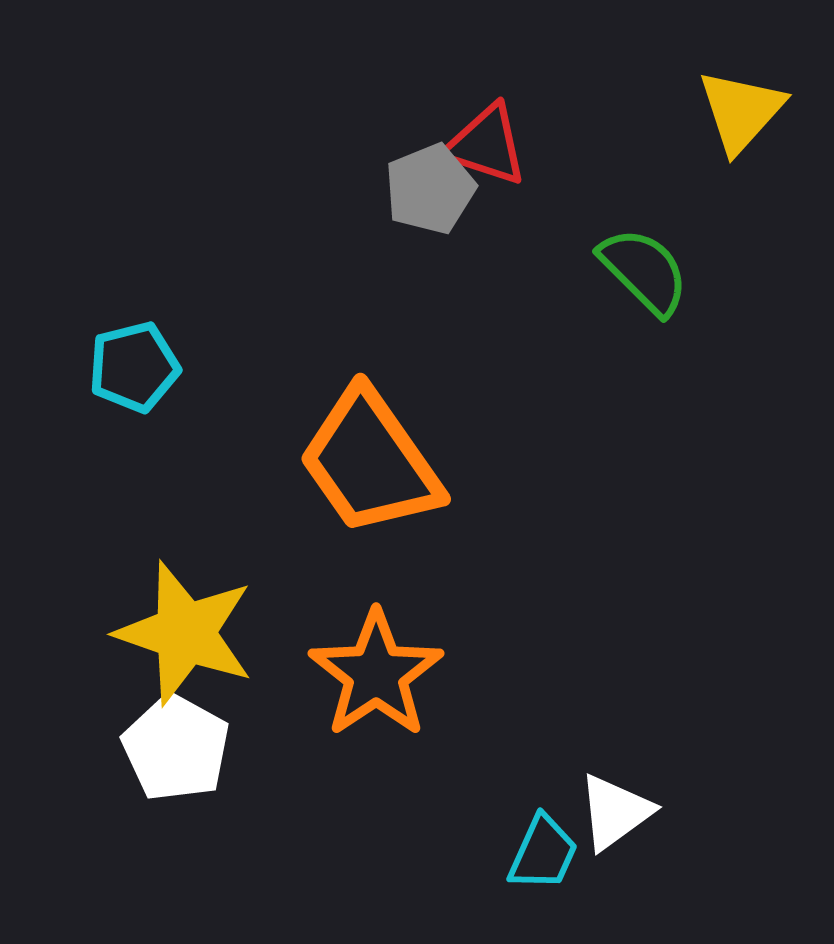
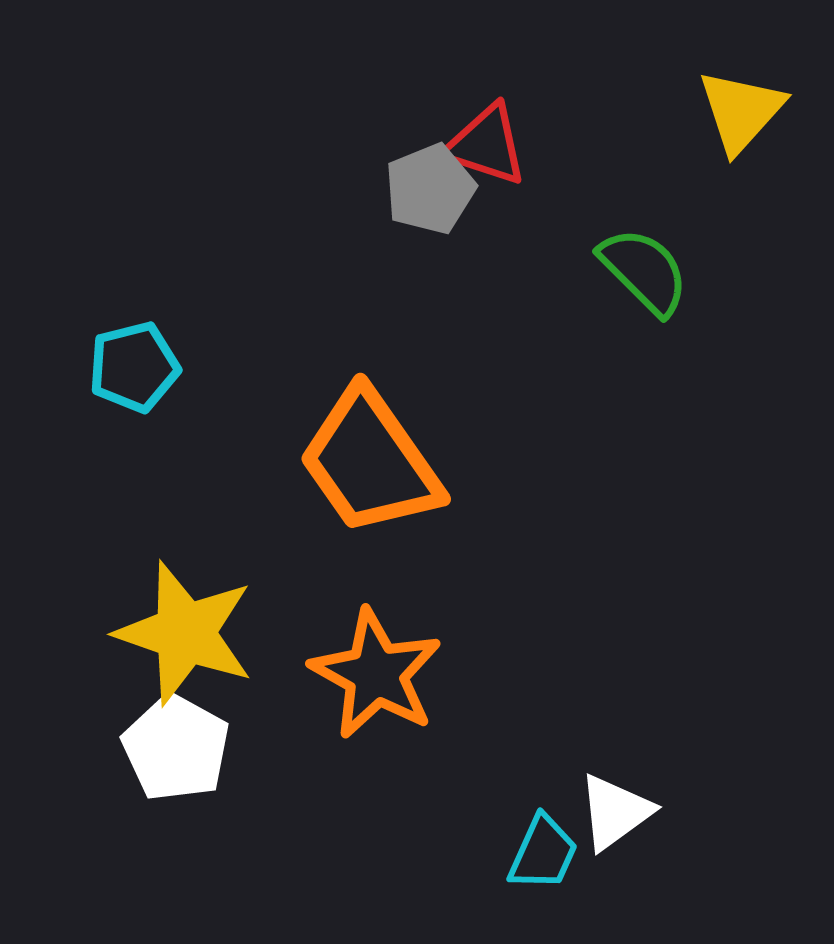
orange star: rotated 9 degrees counterclockwise
